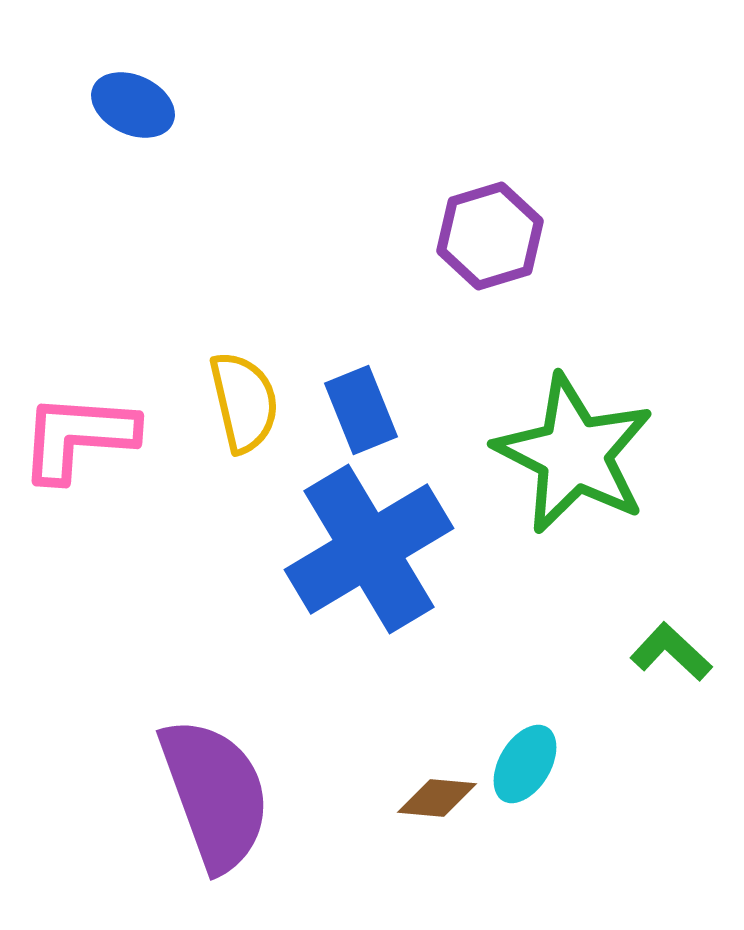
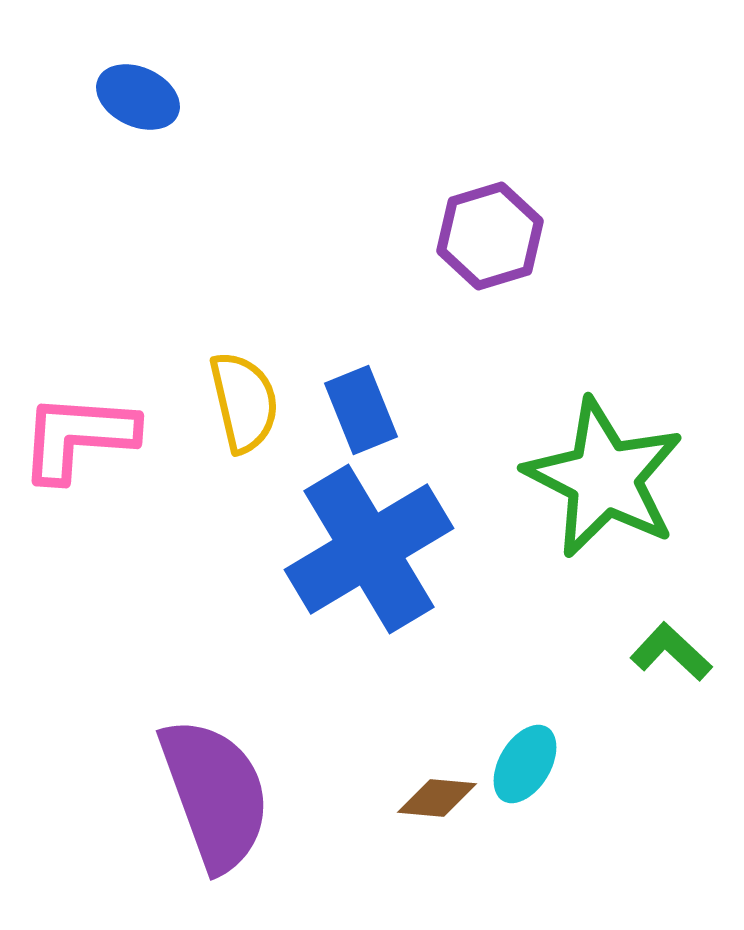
blue ellipse: moved 5 px right, 8 px up
green star: moved 30 px right, 24 px down
